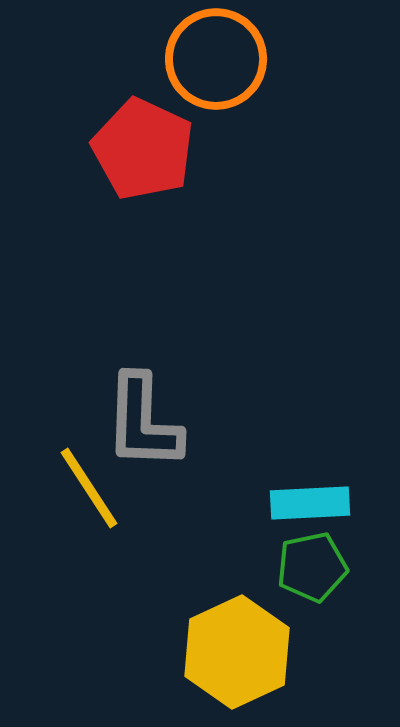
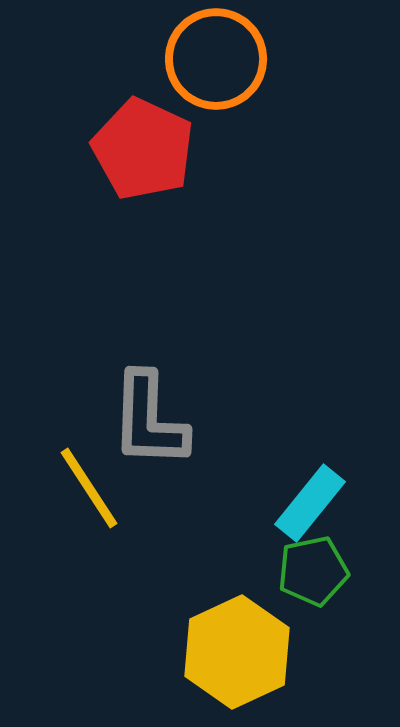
gray L-shape: moved 6 px right, 2 px up
cyan rectangle: rotated 48 degrees counterclockwise
green pentagon: moved 1 px right, 4 px down
